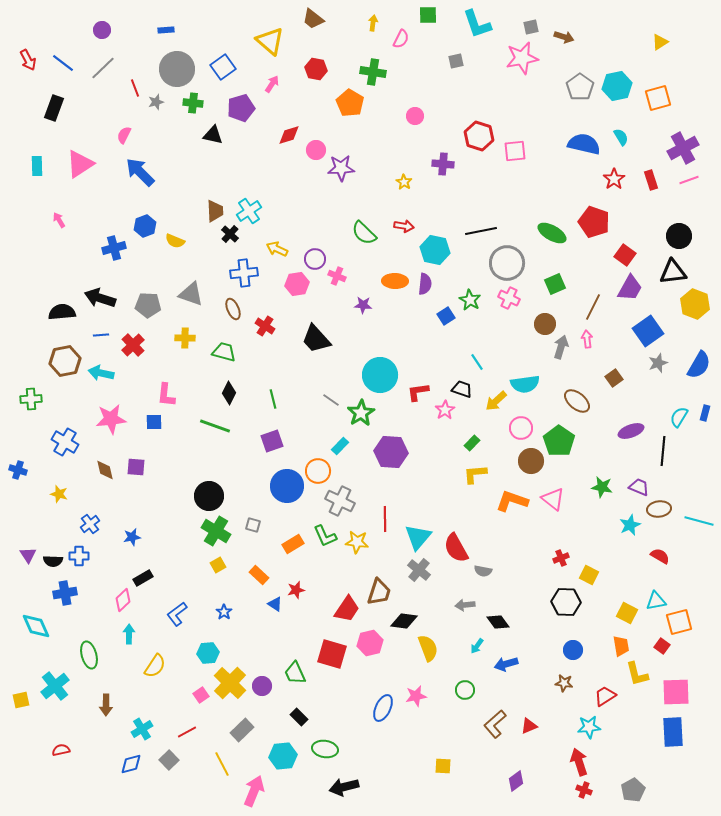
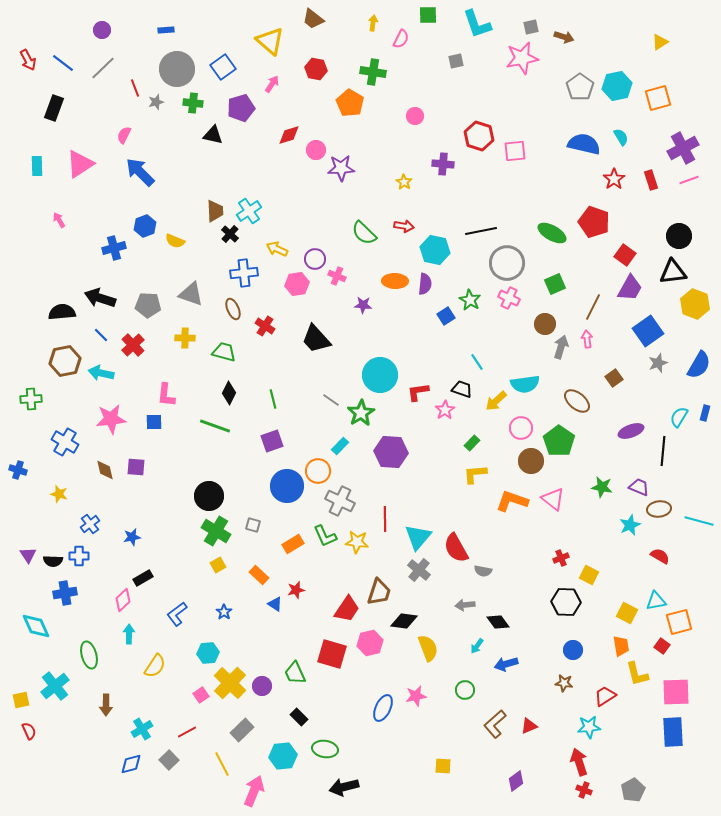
blue line at (101, 335): rotated 49 degrees clockwise
red semicircle at (61, 750): moved 32 px left, 19 px up; rotated 78 degrees clockwise
